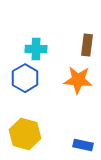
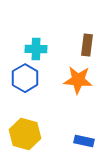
blue rectangle: moved 1 px right, 4 px up
